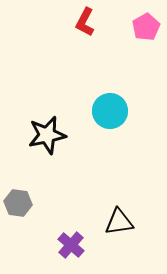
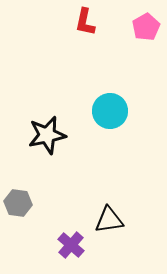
red L-shape: rotated 16 degrees counterclockwise
black triangle: moved 10 px left, 2 px up
